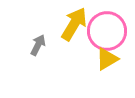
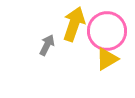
yellow arrow: rotated 12 degrees counterclockwise
gray arrow: moved 9 px right
